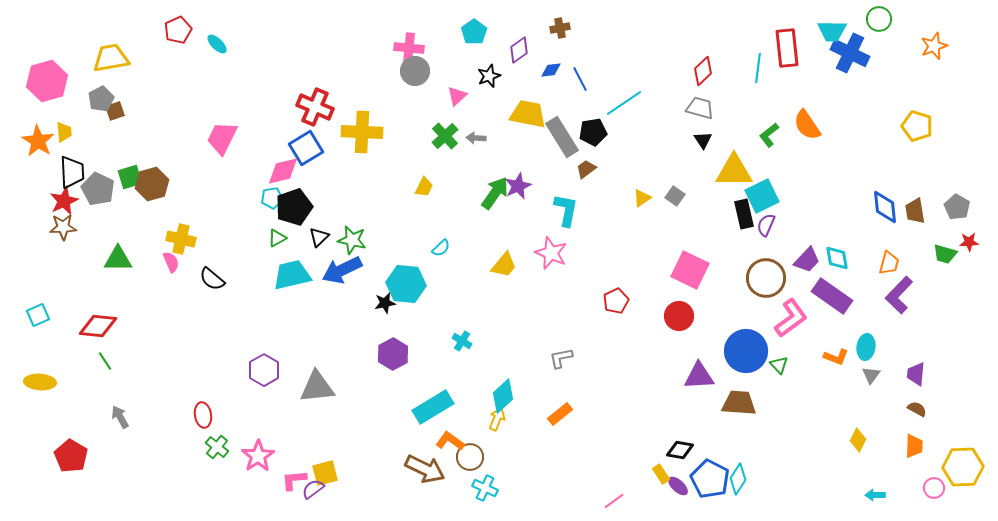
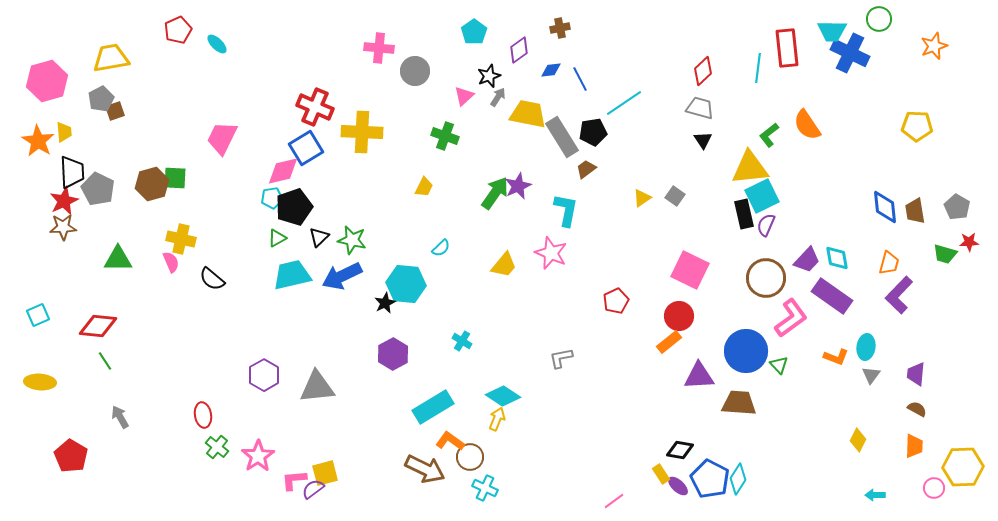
pink cross at (409, 48): moved 30 px left
pink triangle at (457, 96): moved 7 px right
yellow pentagon at (917, 126): rotated 16 degrees counterclockwise
green cross at (445, 136): rotated 28 degrees counterclockwise
gray arrow at (476, 138): moved 22 px right, 41 px up; rotated 120 degrees clockwise
yellow triangle at (734, 171): moved 16 px right, 3 px up; rotated 6 degrees counterclockwise
green square at (130, 177): moved 45 px right, 1 px down; rotated 20 degrees clockwise
blue arrow at (342, 270): moved 6 px down
black star at (385, 303): rotated 15 degrees counterclockwise
purple hexagon at (264, 370): moved 5 px down
cyan diamond at (503, 396): rotated 76 degrees clockwise
orange rectangle at (560, 414): moved 109 px right, 72 px up
